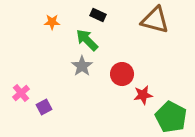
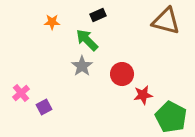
black rectangle: rotated 49 degrees counterclockwise
brown triangle: moved 11 px right, 1 px down
